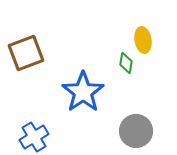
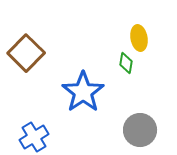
yellow ellipse: moved 4 px left, 2 px up
brown square: rotated 24 degrees counterclockwise
gray circle: moved 4 px right, 1 px up
